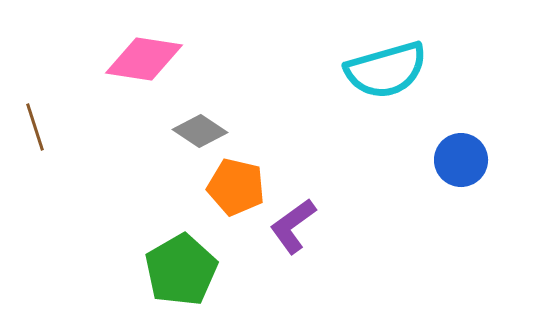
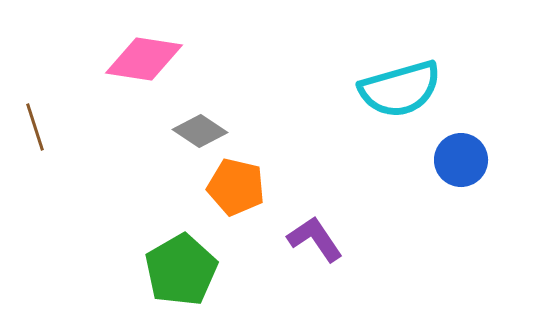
cyan semicircle: moved 14 px right, 19 px down
purple L-shape: moved 22 px right, 13 px down; rotated 92 degrees clockwise
